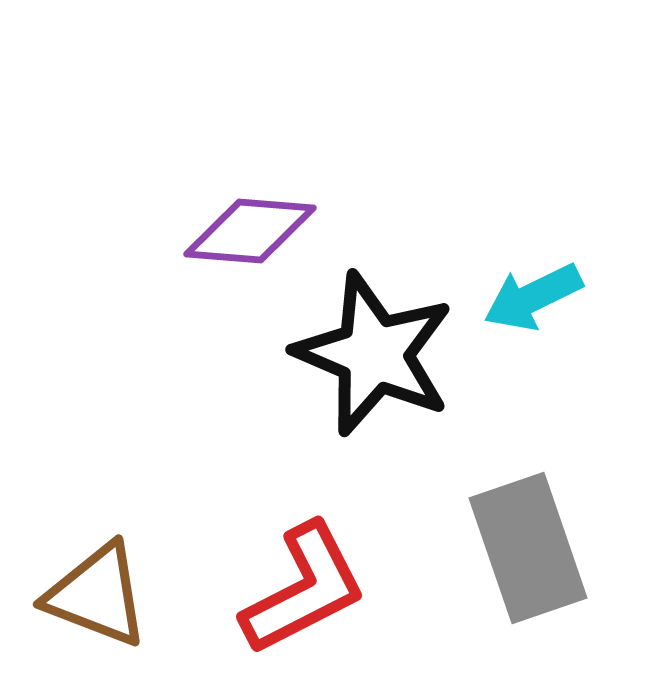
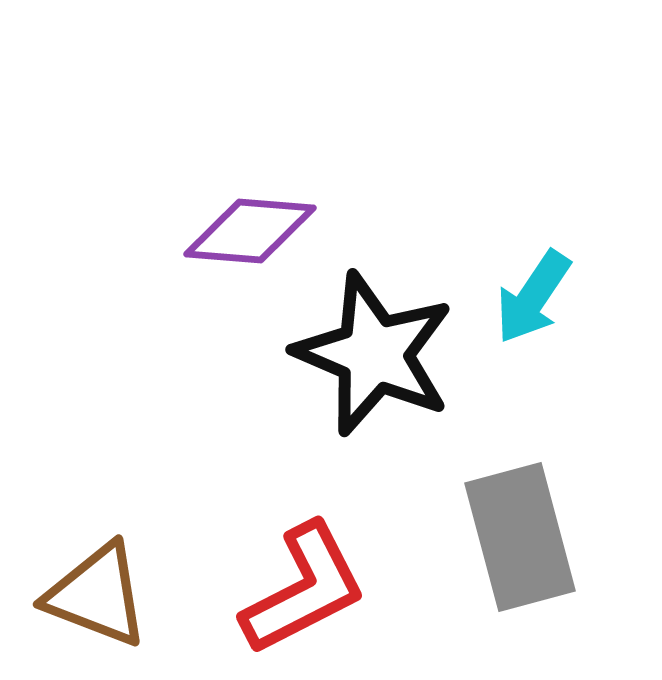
cyan arrow: rotated 30 degrees counterclockwise
gray rectangle: moved 8 px left, 11 px up; rotated 4 degrees clockwise
